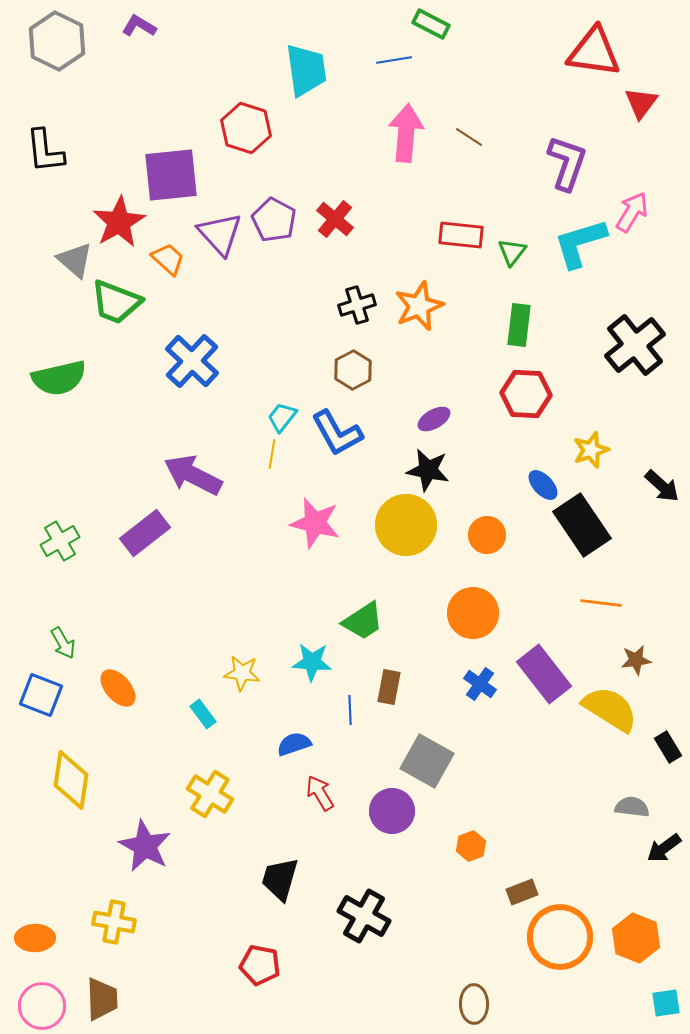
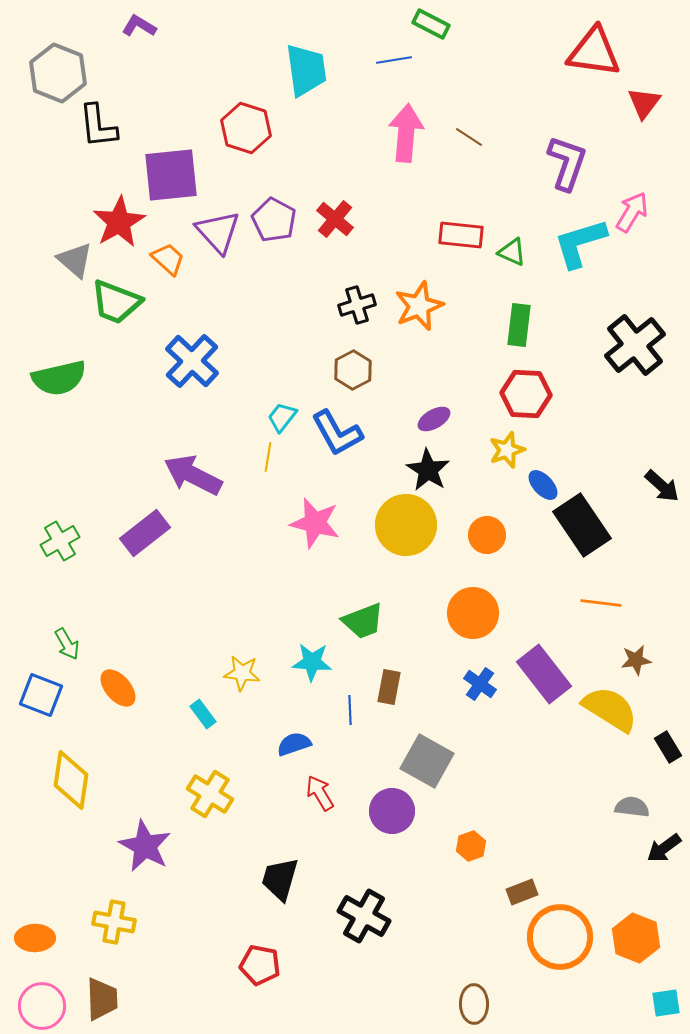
gray hexagon at (57, 41): moved 1 px right, 32 px down; rotated 4 degrees counterclockwise
red triangle at (641, 103): moved 3 px right
black L-shape at (45, 151): moved 53 px right, 25 px up
purple triangle at (220, 234): moved 2 px left, 2 px up
green triangle at (512, 252): rotated 44 degrees counterclockwise
yellow star at (591, 450): moved 84 px left
yellow line at (272, 454): moved 4 px left, 3 px down
black star at (428, 470): rotated 21 degrees clockwise
green trapezoid at (363, 621): rotated 12 degrees clockwise
green arrow at (63, 643): moved 4 px right, 1 px down
